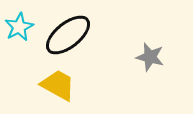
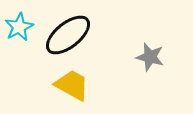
yellow trapezoid: moved 14 px right
